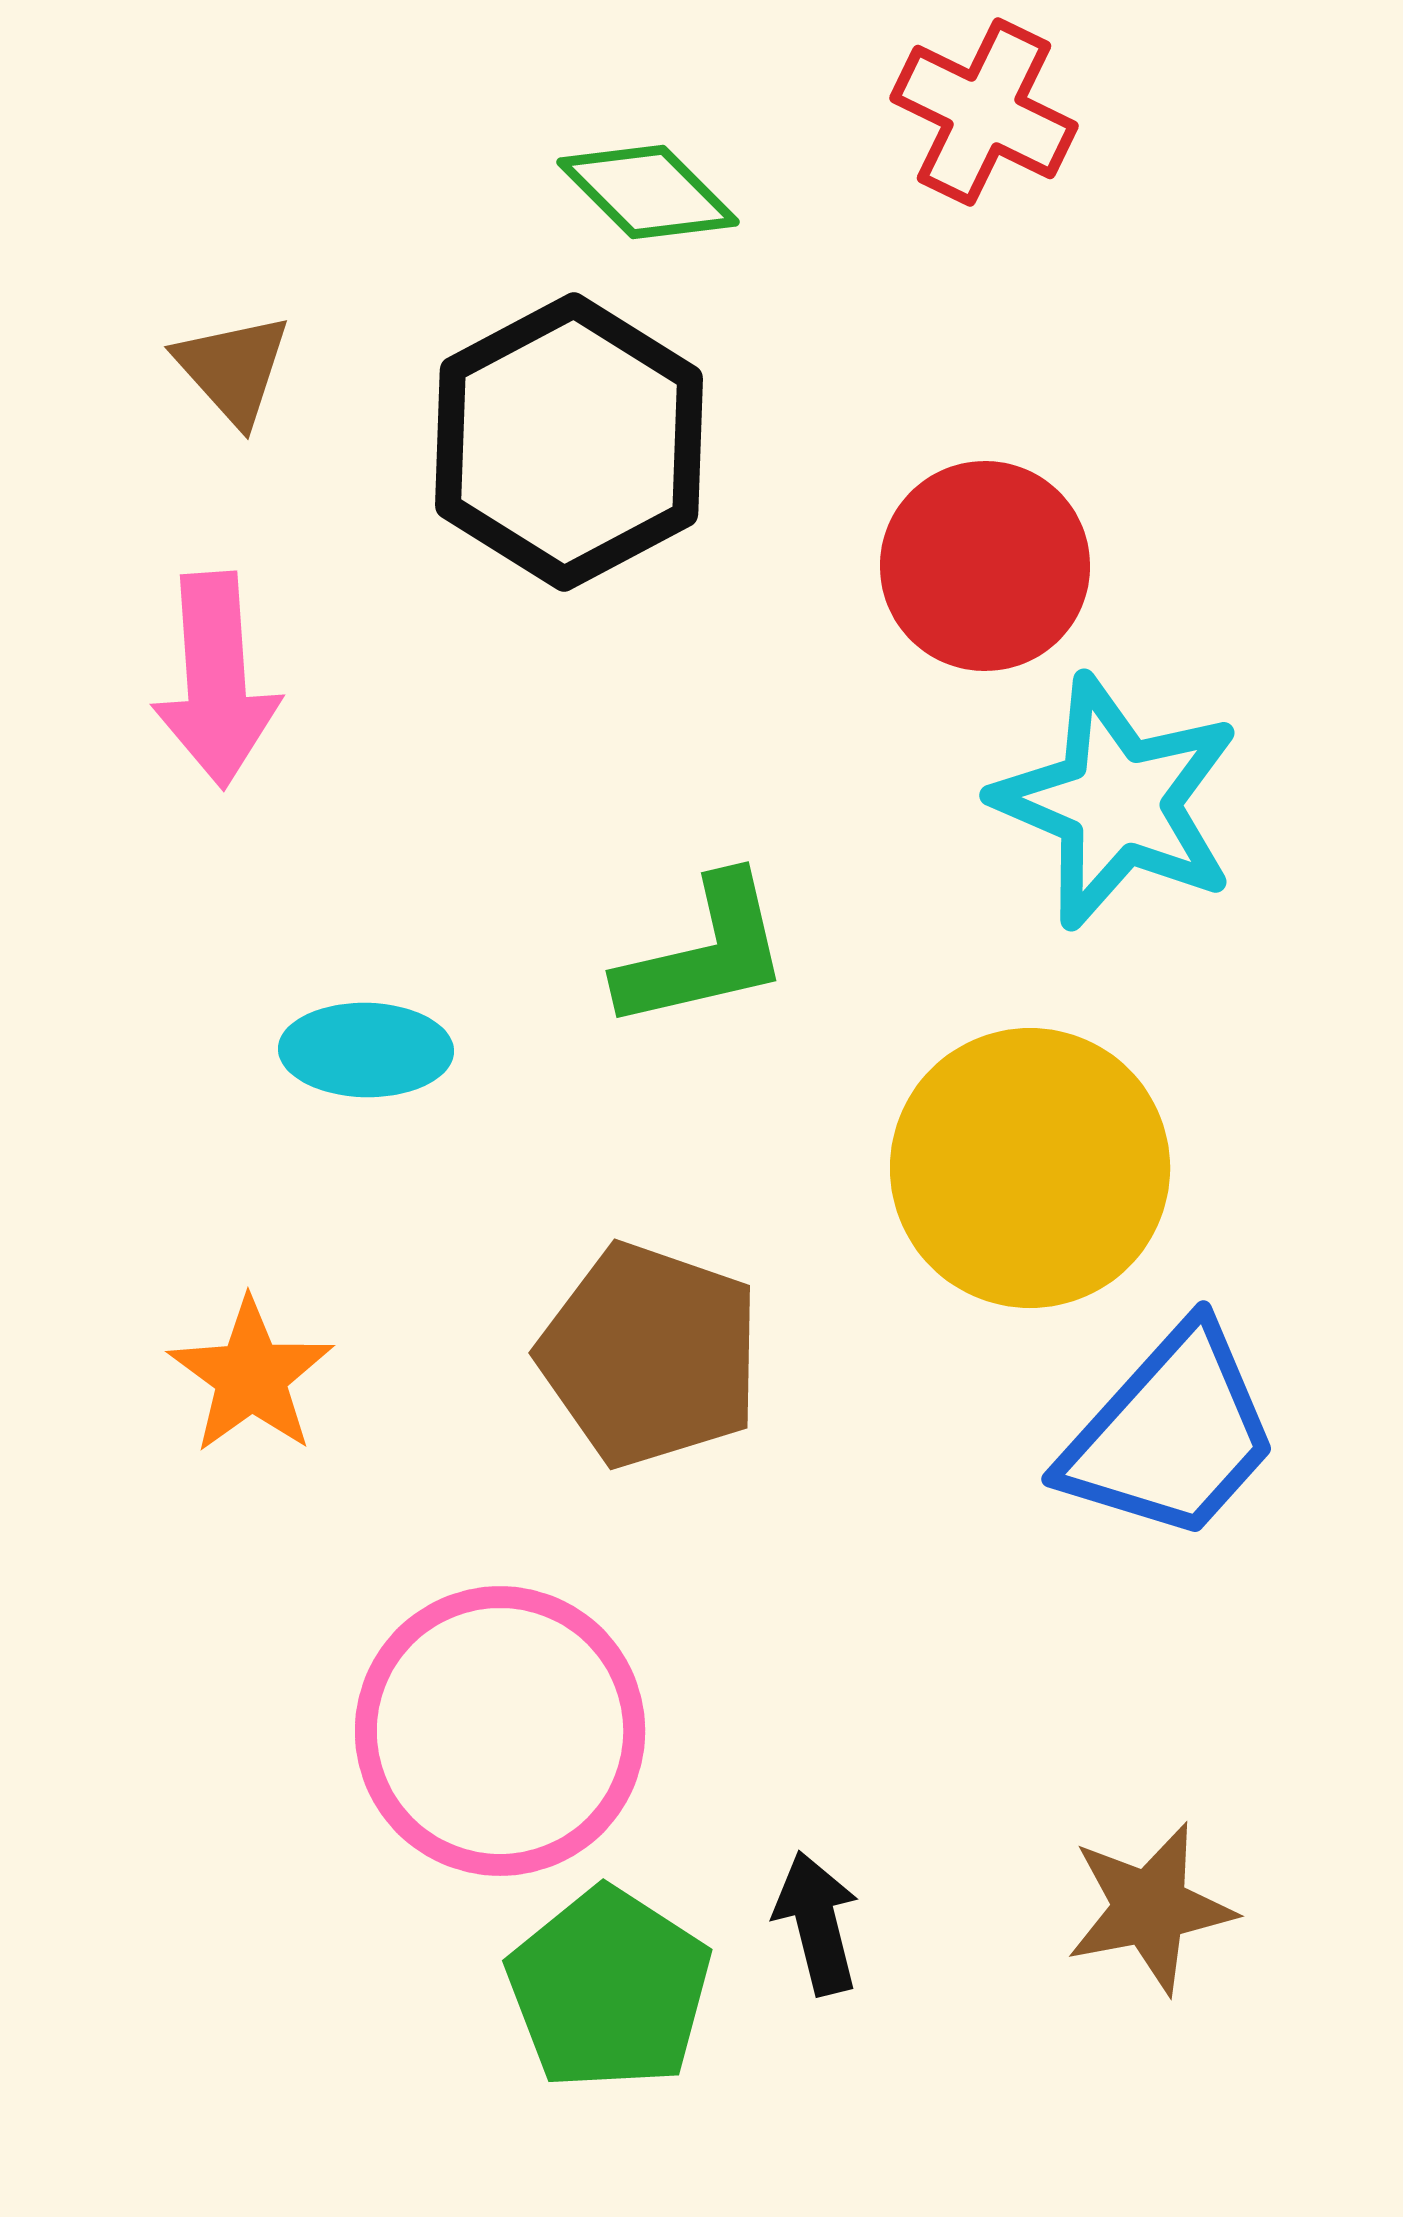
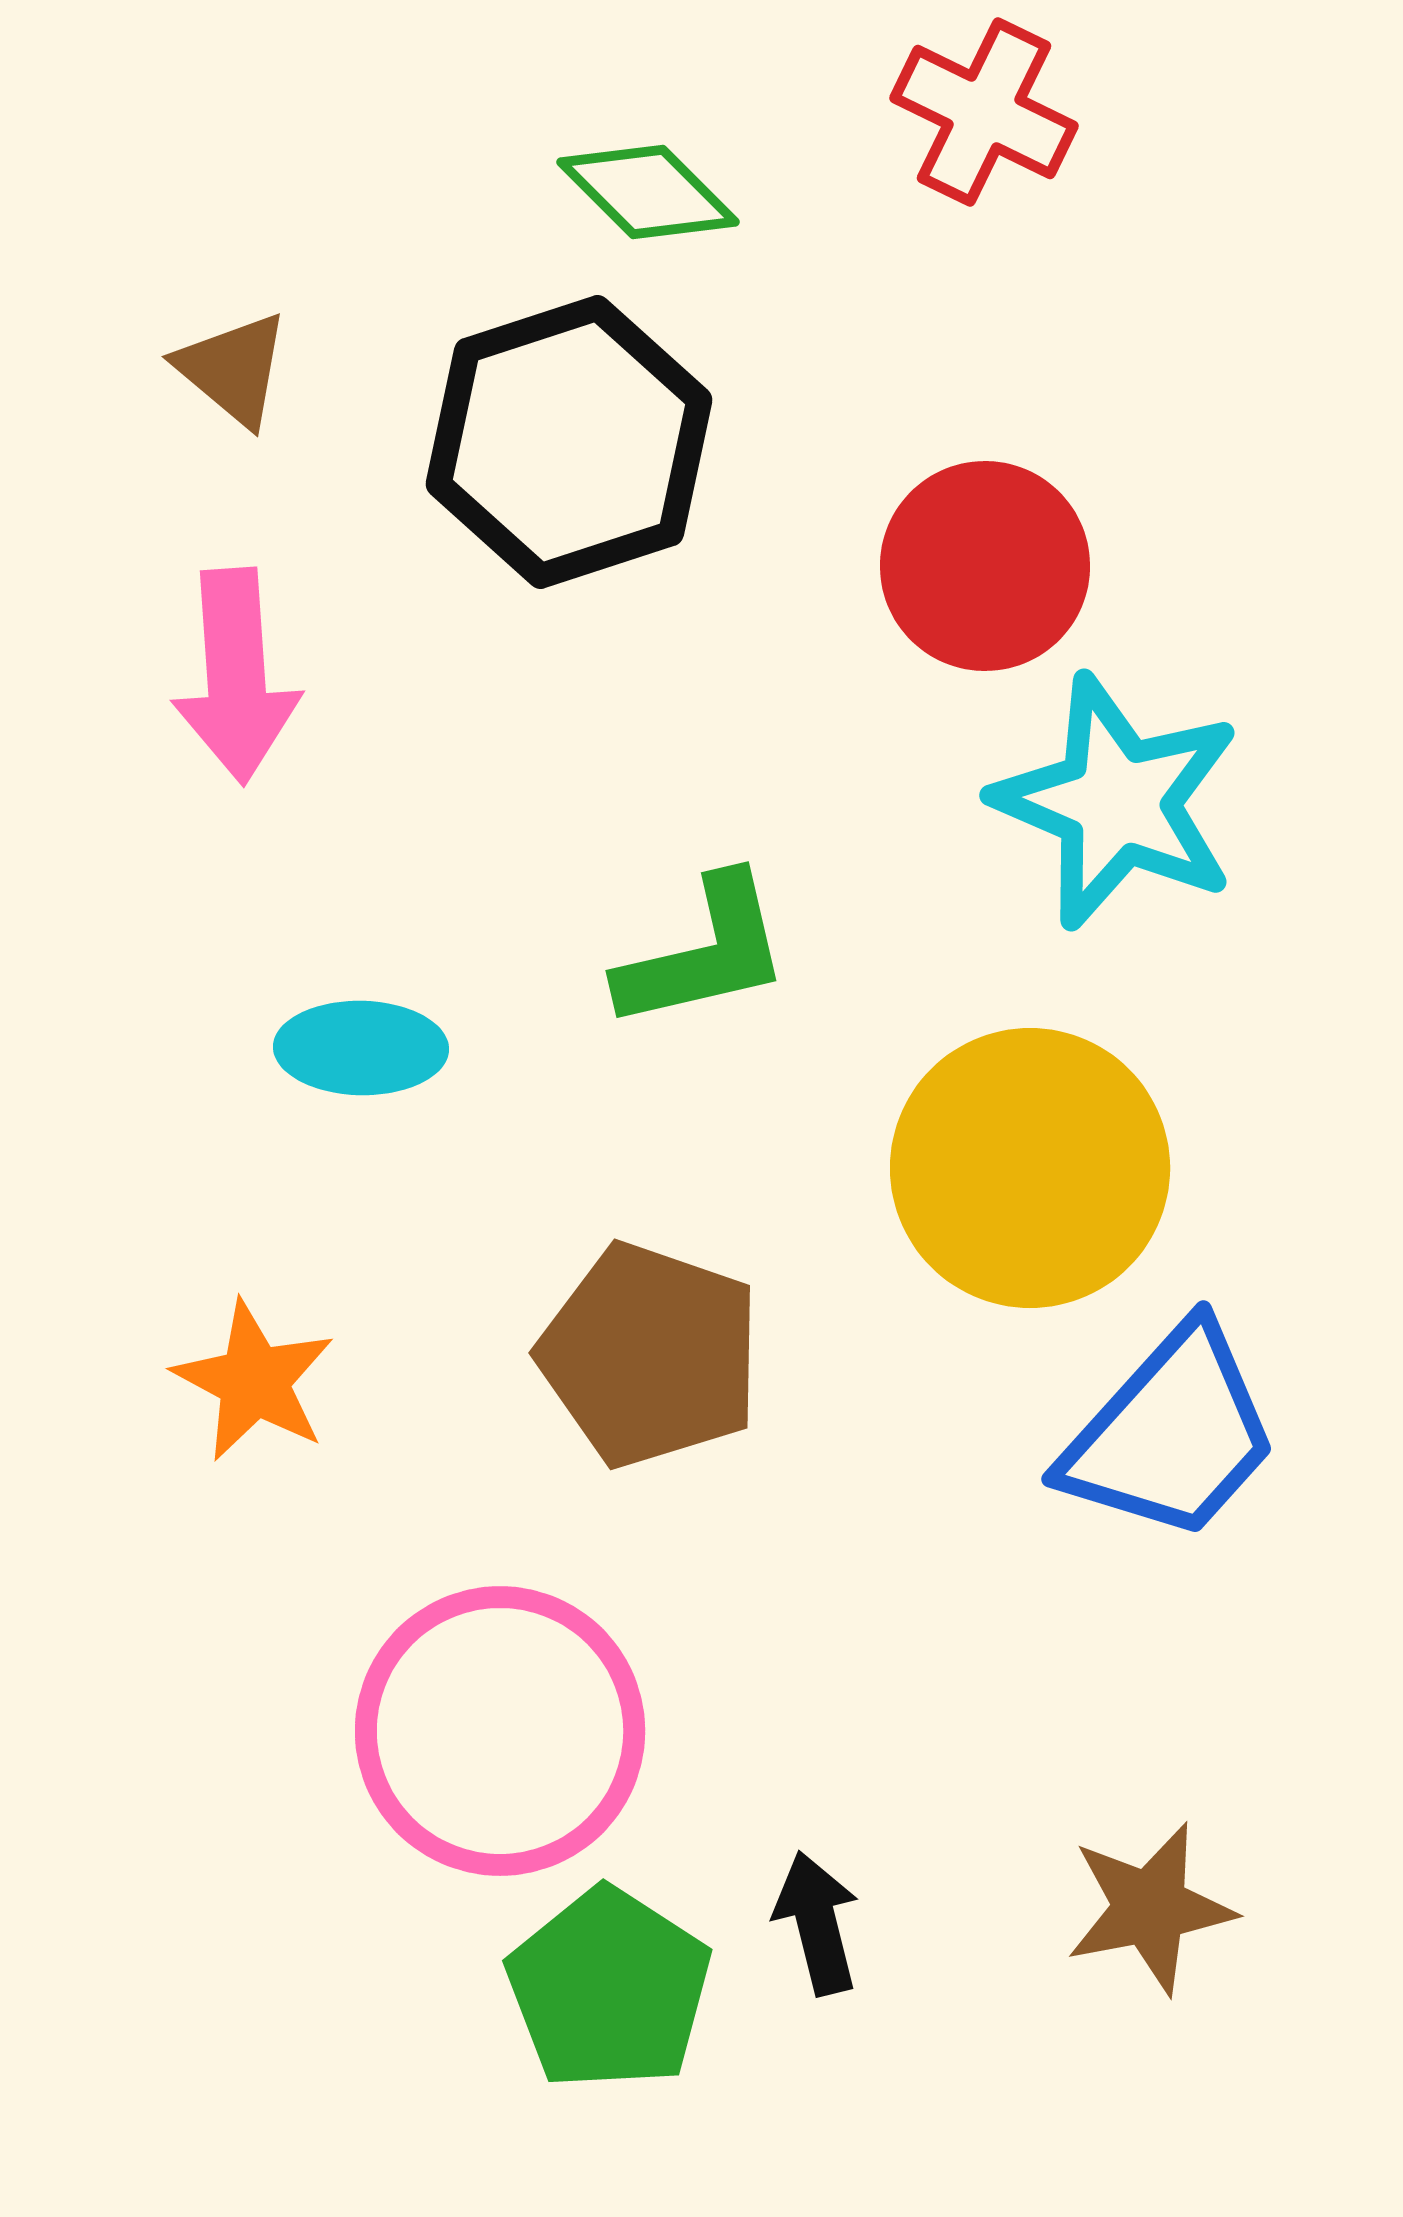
brown triangle: rotated 8 degrees counterclockwise
black hexagon: rotated 10 degrees clockwise
pink arrow: moved 20 px right, 4 px up
cyan ellipse: moved 5 px left, 2 px up
orange star: moved 3 px right, 5 px down; rotated 8 degrees counterclockwise
